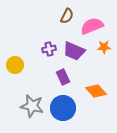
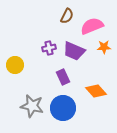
purple cross: moved 1 px up
